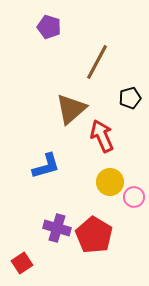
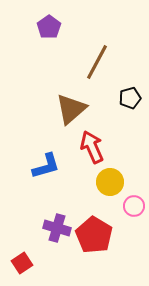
purple pentagon: rotated 20 degrees clockwise
red arrow: moved 10 px left, 11 px down
pink circle: moved 9 px down
